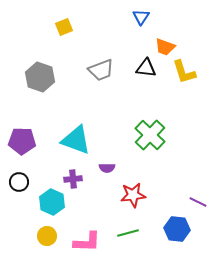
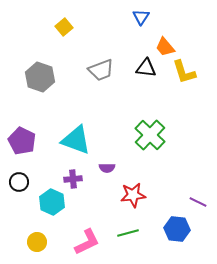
yellow square: rotated 18 degrees counterclockwise
orange trapezoid: rotated 30 degrees clockwise
purple pentagon: rotated 24 degrees clockwise
yellow circle: moved 10 px left, 6 px down
pink L-shape: rotated 28 degrees counterclockwise
